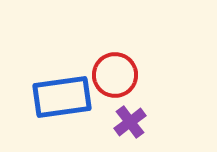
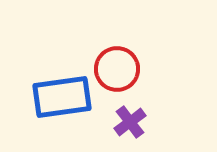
red circle: moved 2 px right, 6 px up
